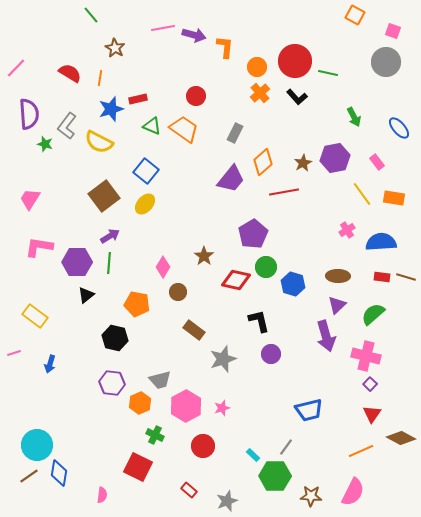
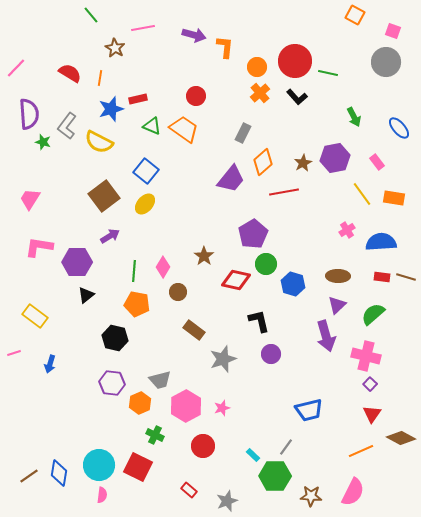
pink line at (163, 28): moved 20 px left
gray rectangle at (235, 133): moved 8 px right
green star at (45, 144): moved 2 px left, 2 px up
green line at (109, 263): moved 25 px right, 8 px down
green circle at (266, 267): moved 3 px up
cyan circle at (37, 445): moved 62 px right, 20 px down
